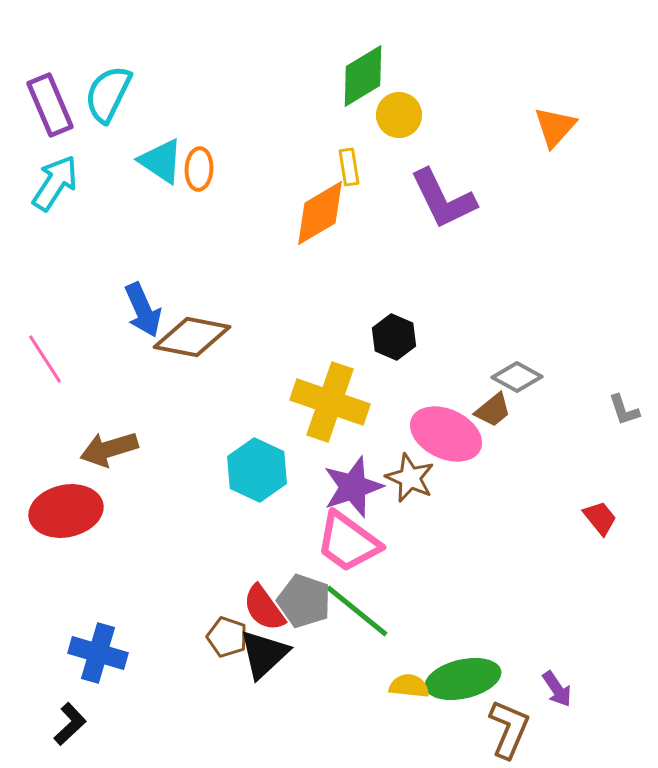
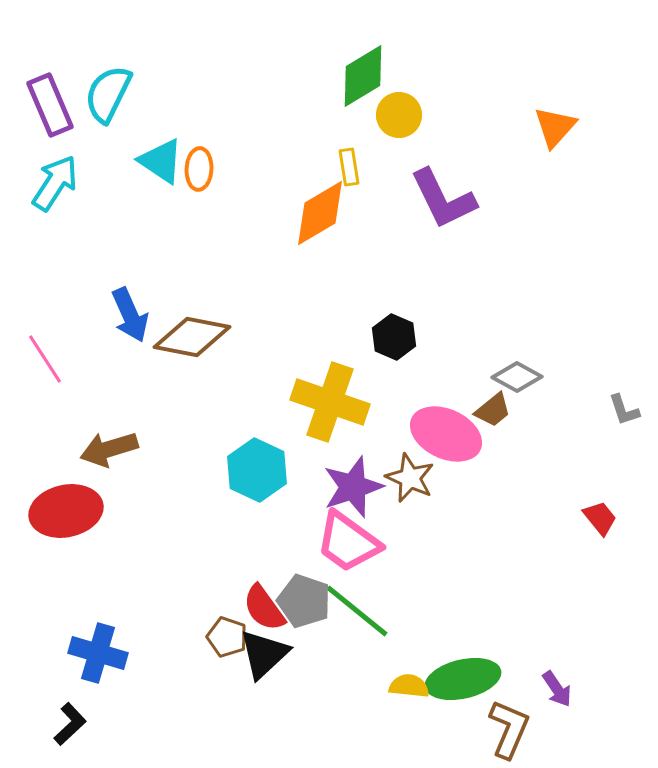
blue arrow: moved 13 px left, 5 px down
